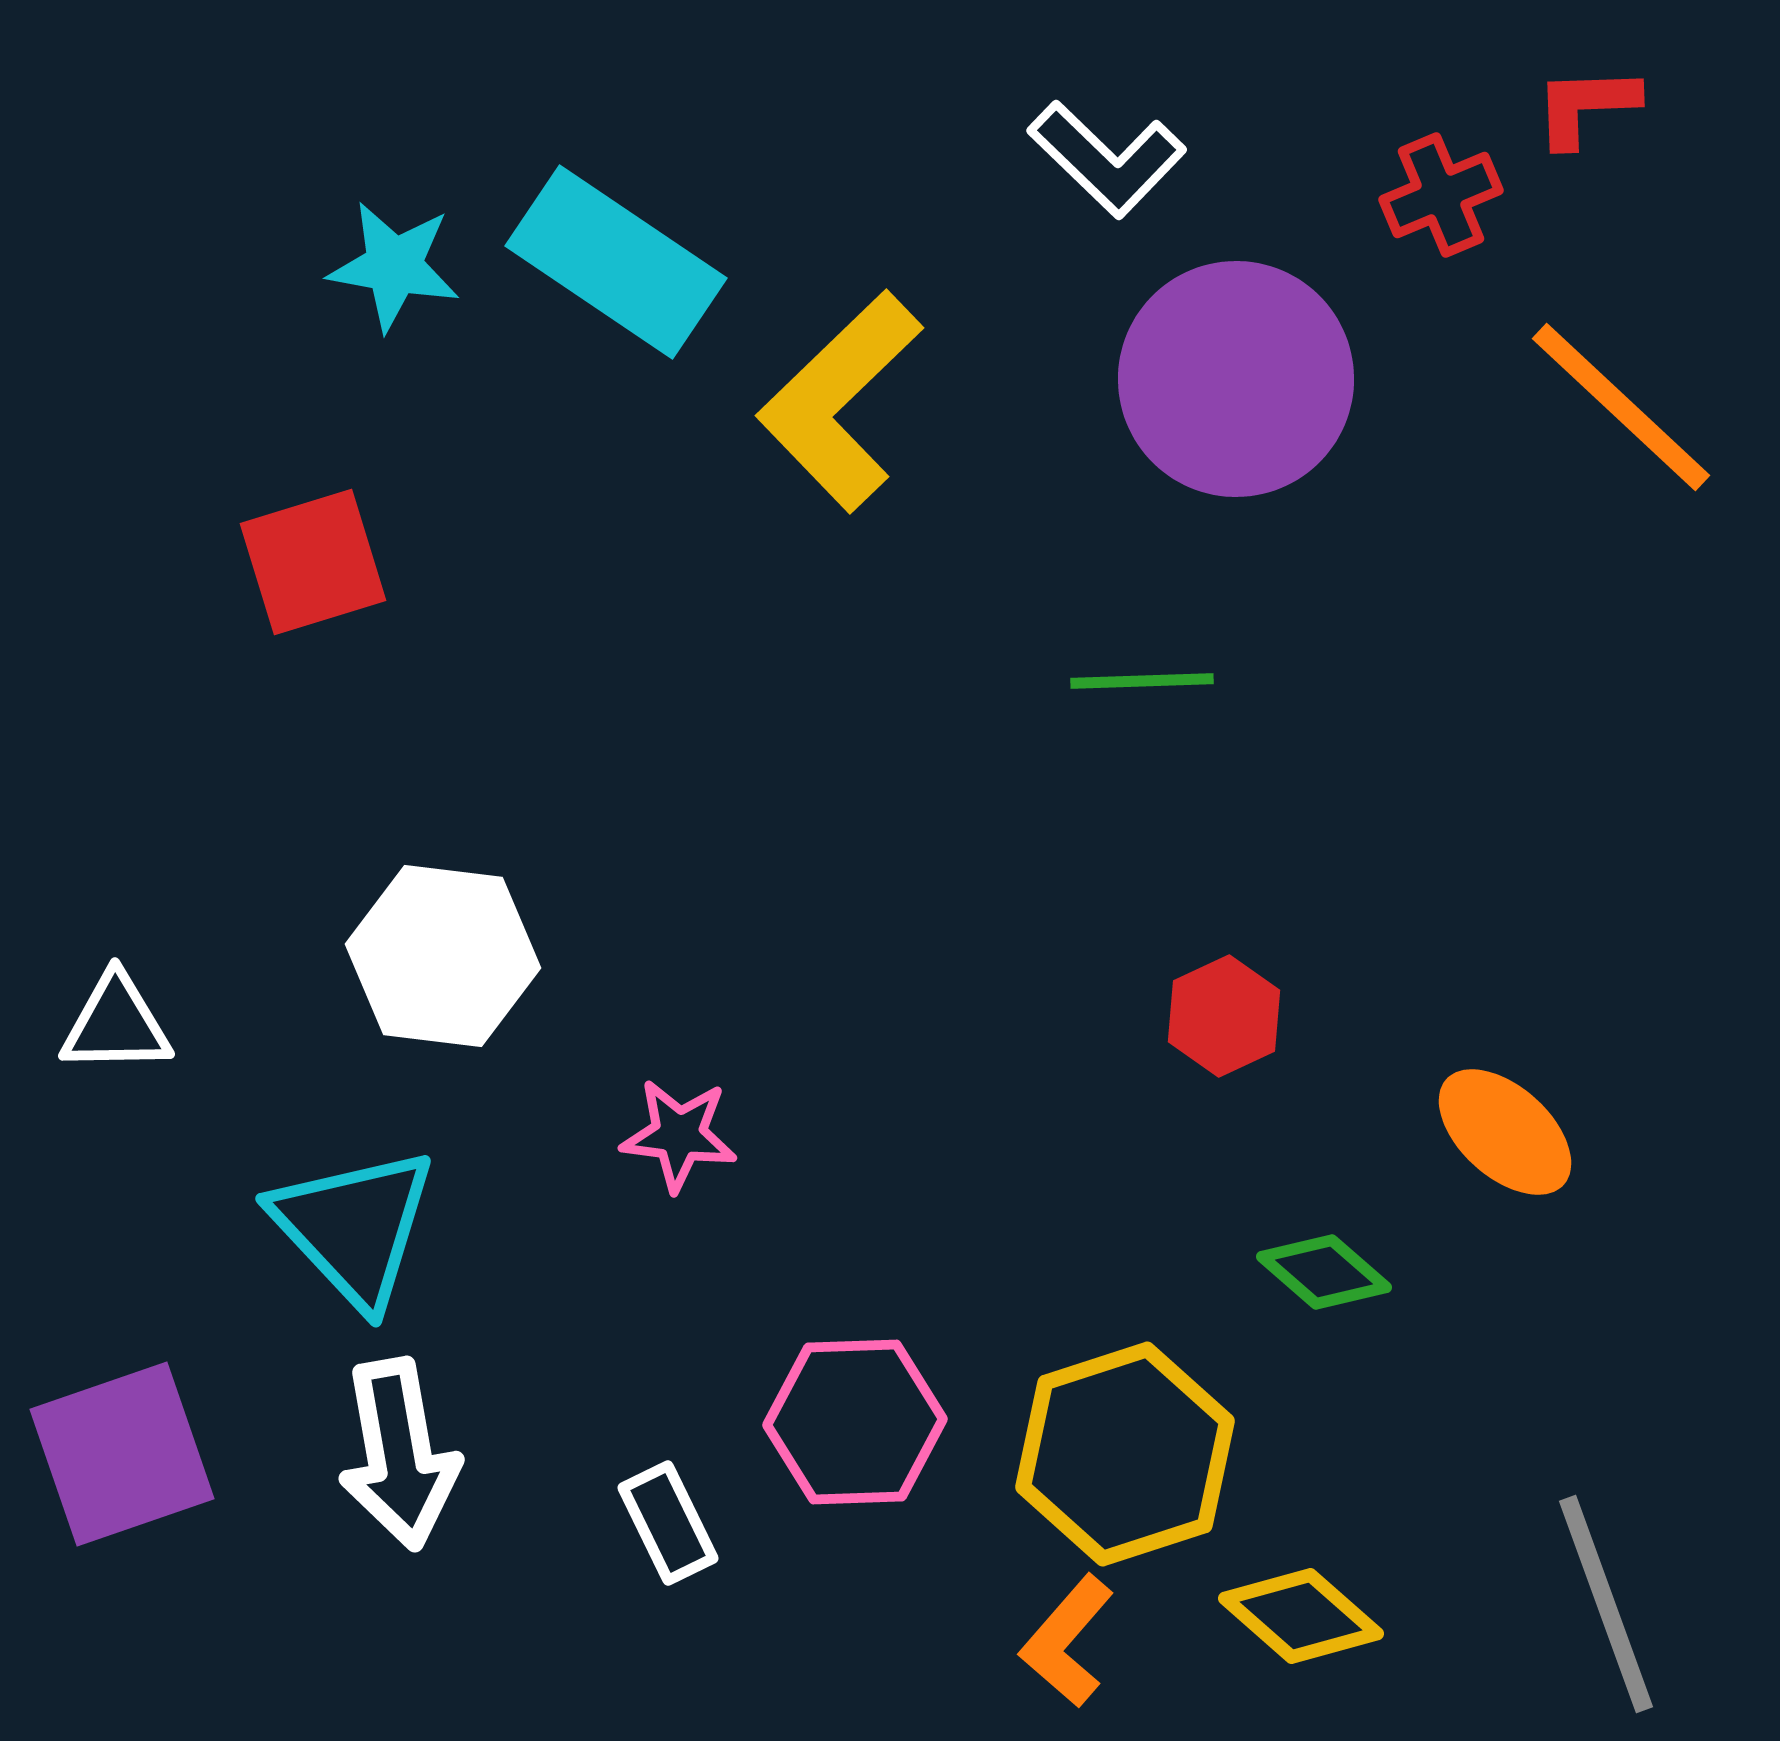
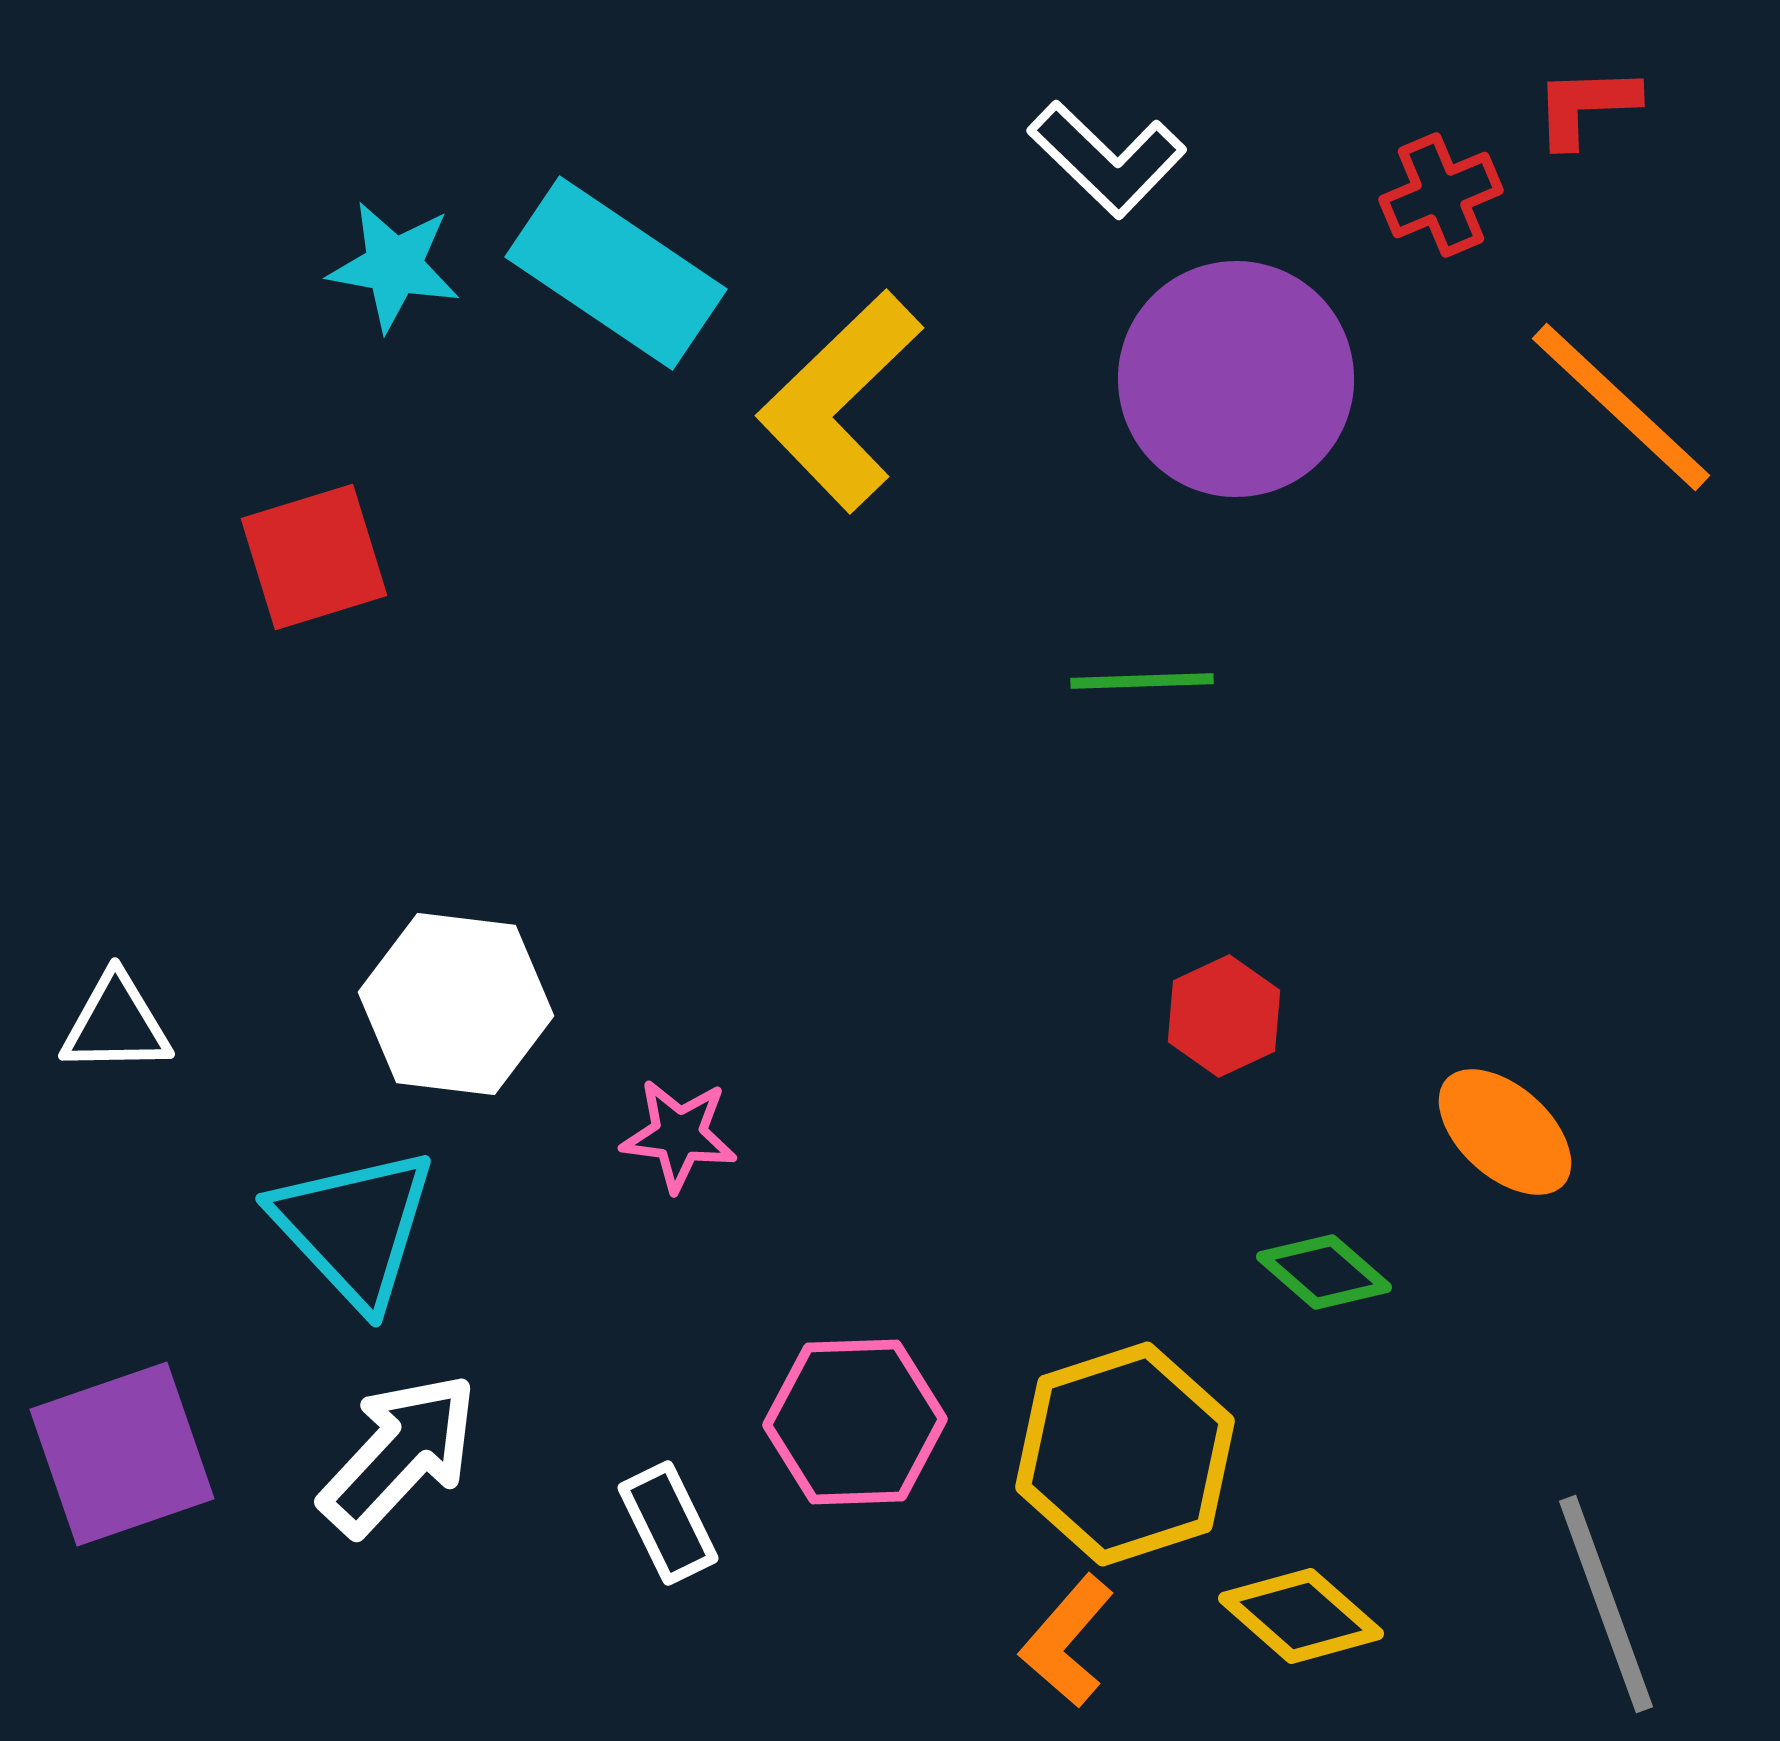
cyan rectangle: moved 11 px down
red square: moved 1 px right, 5 px up
white hexagon: moved 13 px right, 48 px down
white arrow: rotated 127 degrees counterclockwise
